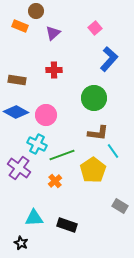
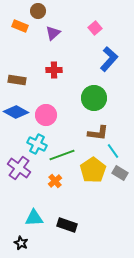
brown circle: moved 2 px right
gray rectangle: moved 33 px up
